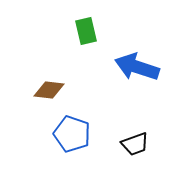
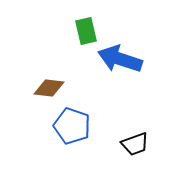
blue arrow: moved 17 px left, 8 px up
brown diamond: moved 2 px up
blue pentagon: moved 8 px up
